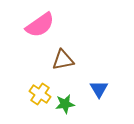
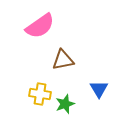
pink semicircle: moved 1 px down
yellow cross: rotated 25 degrees counterclockwise
green star: rotated 12 degrees counterclockwise
